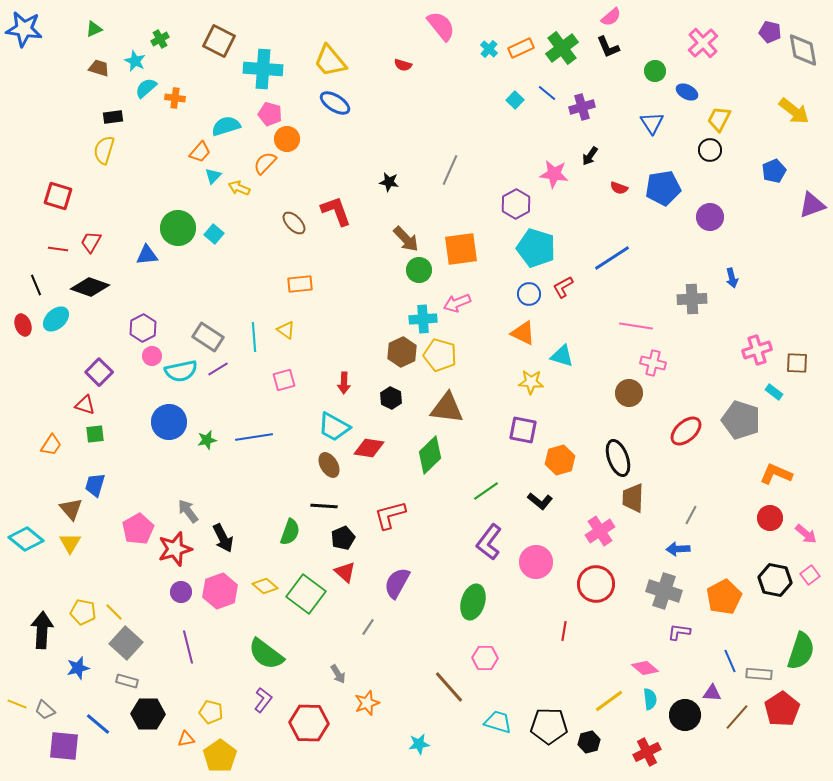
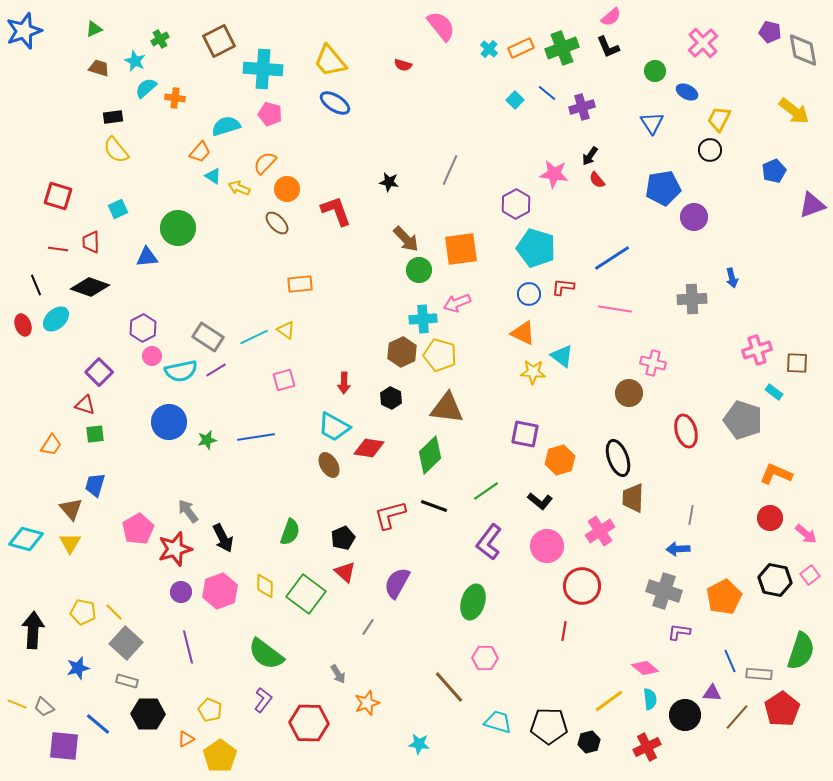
blue star at (24, 29): moved 2 px down; rotated 27 degrees counterclockwise
brown square at (219, 41): rotated 36 degrees clockwise
green cross at (562, 48): rotated 16 degrees clockwise
orange circle at (287, 139): moved 50 px down
yellow semicircle at (104, 150): moved 12 px right; rotated 56 degrees counterclockwise
cyan triangle at (213, 176): rotated 42 degrees counterclockwise
red semicircle at (619, 188): moved 22 px left, 8 px up; rotated 30 degrees clockwise
purple circle at (710, 217): moved 16 px left
brown ellipse at (294, 223): moved 17 px left
cyan square at (214, 234): moved 96 px left, 25 px up; rotated 24 degrees clockwise
red trapezoid at (91, 242): rotated 30 degrees counterclockwise
blue triangle at (147, 255): moved 2 px down
red L-shape at (563, 287): rotated 35 degrees clockwise
pink line at (636, 326): moved 21 px left, 17 px up
cyan line at (254, 337): rotated 68 degrees clockwise
cyan triangle at (562, 356): rotated 20 degrees clockwise
purple line at (218, 369): moved 2 px left, 1 px down
yellow star at (531, 382): moved 2 px right, 10 px up
gray pentagon at (741, 420): moved 2 px right
purple square at (523, 430): moved 2 px right, 4 px down
red ellipse at (686, 431): rotated 64 degrees counterclockwise
blue line at (254, 437): moved 2 px right
black line at (324, 506): moved 110 px right; rotated 16 degrees clockwise
gray line at (691, 515): rotated 18 degrees counterclockwise
cyan diamond at (26, 539): rotated 24 degrees counterclockwise
pink circle at (536, 562): moved 11 px right, 16 px up
red circle at (596, 584): moved 14 px left, 2 px down
yellow diamond at (265, 586): rotated 50 degrees clockwise
black arrow at (42, 630): moved 9 px left
gray trapezoid at (45, 710): moved 1 px left, 3 px up
yellow pentagon at (211, 712): moved 1 px left, 2 px up; rotated 10 degrees clockwise
orange triangle at (186, 739): rotated 18 degrees counterclockwise
cyan star at (419, 744): rotated 15 degrees clockwise
red cross at (647, 752): moved 5 px up
